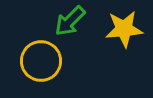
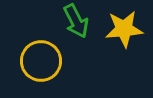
green arrow: moved 6 px right; rotated 72 degrees counterclockwise
